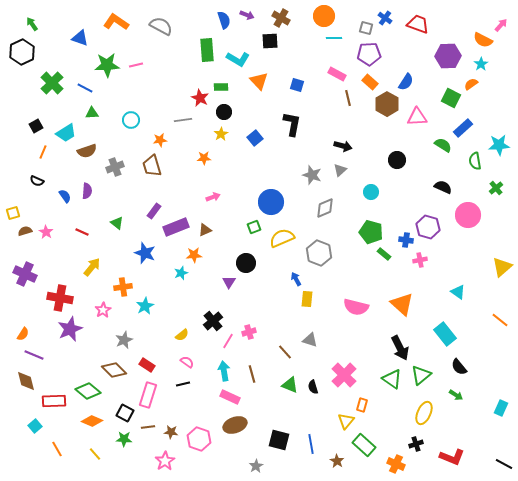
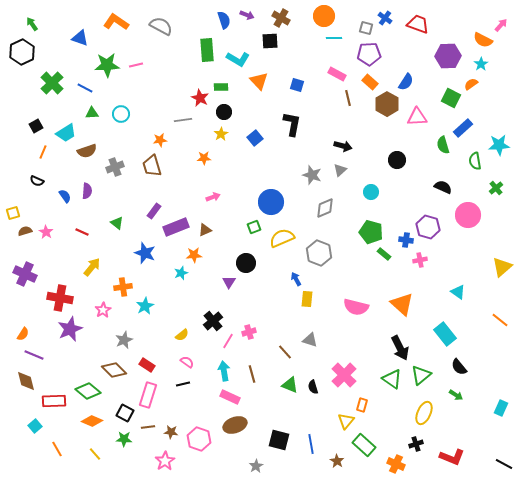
cyan circle at (131, 120): moved 10 px left, 6 px up
green semicircle at (443, 145): rotated 138 degrees counterclockwise
